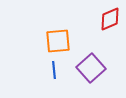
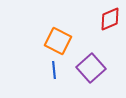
orange square: rotated 32 degrees clockwise
